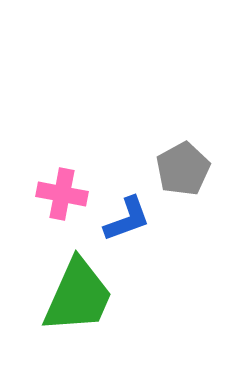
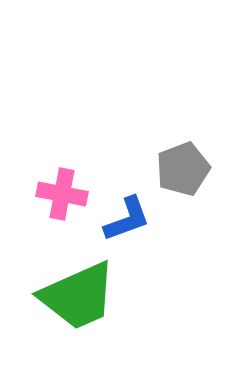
gray pentagon: rotated 8 degrees clockwise
green trapezoid: rotated 42 degrees clockwise
